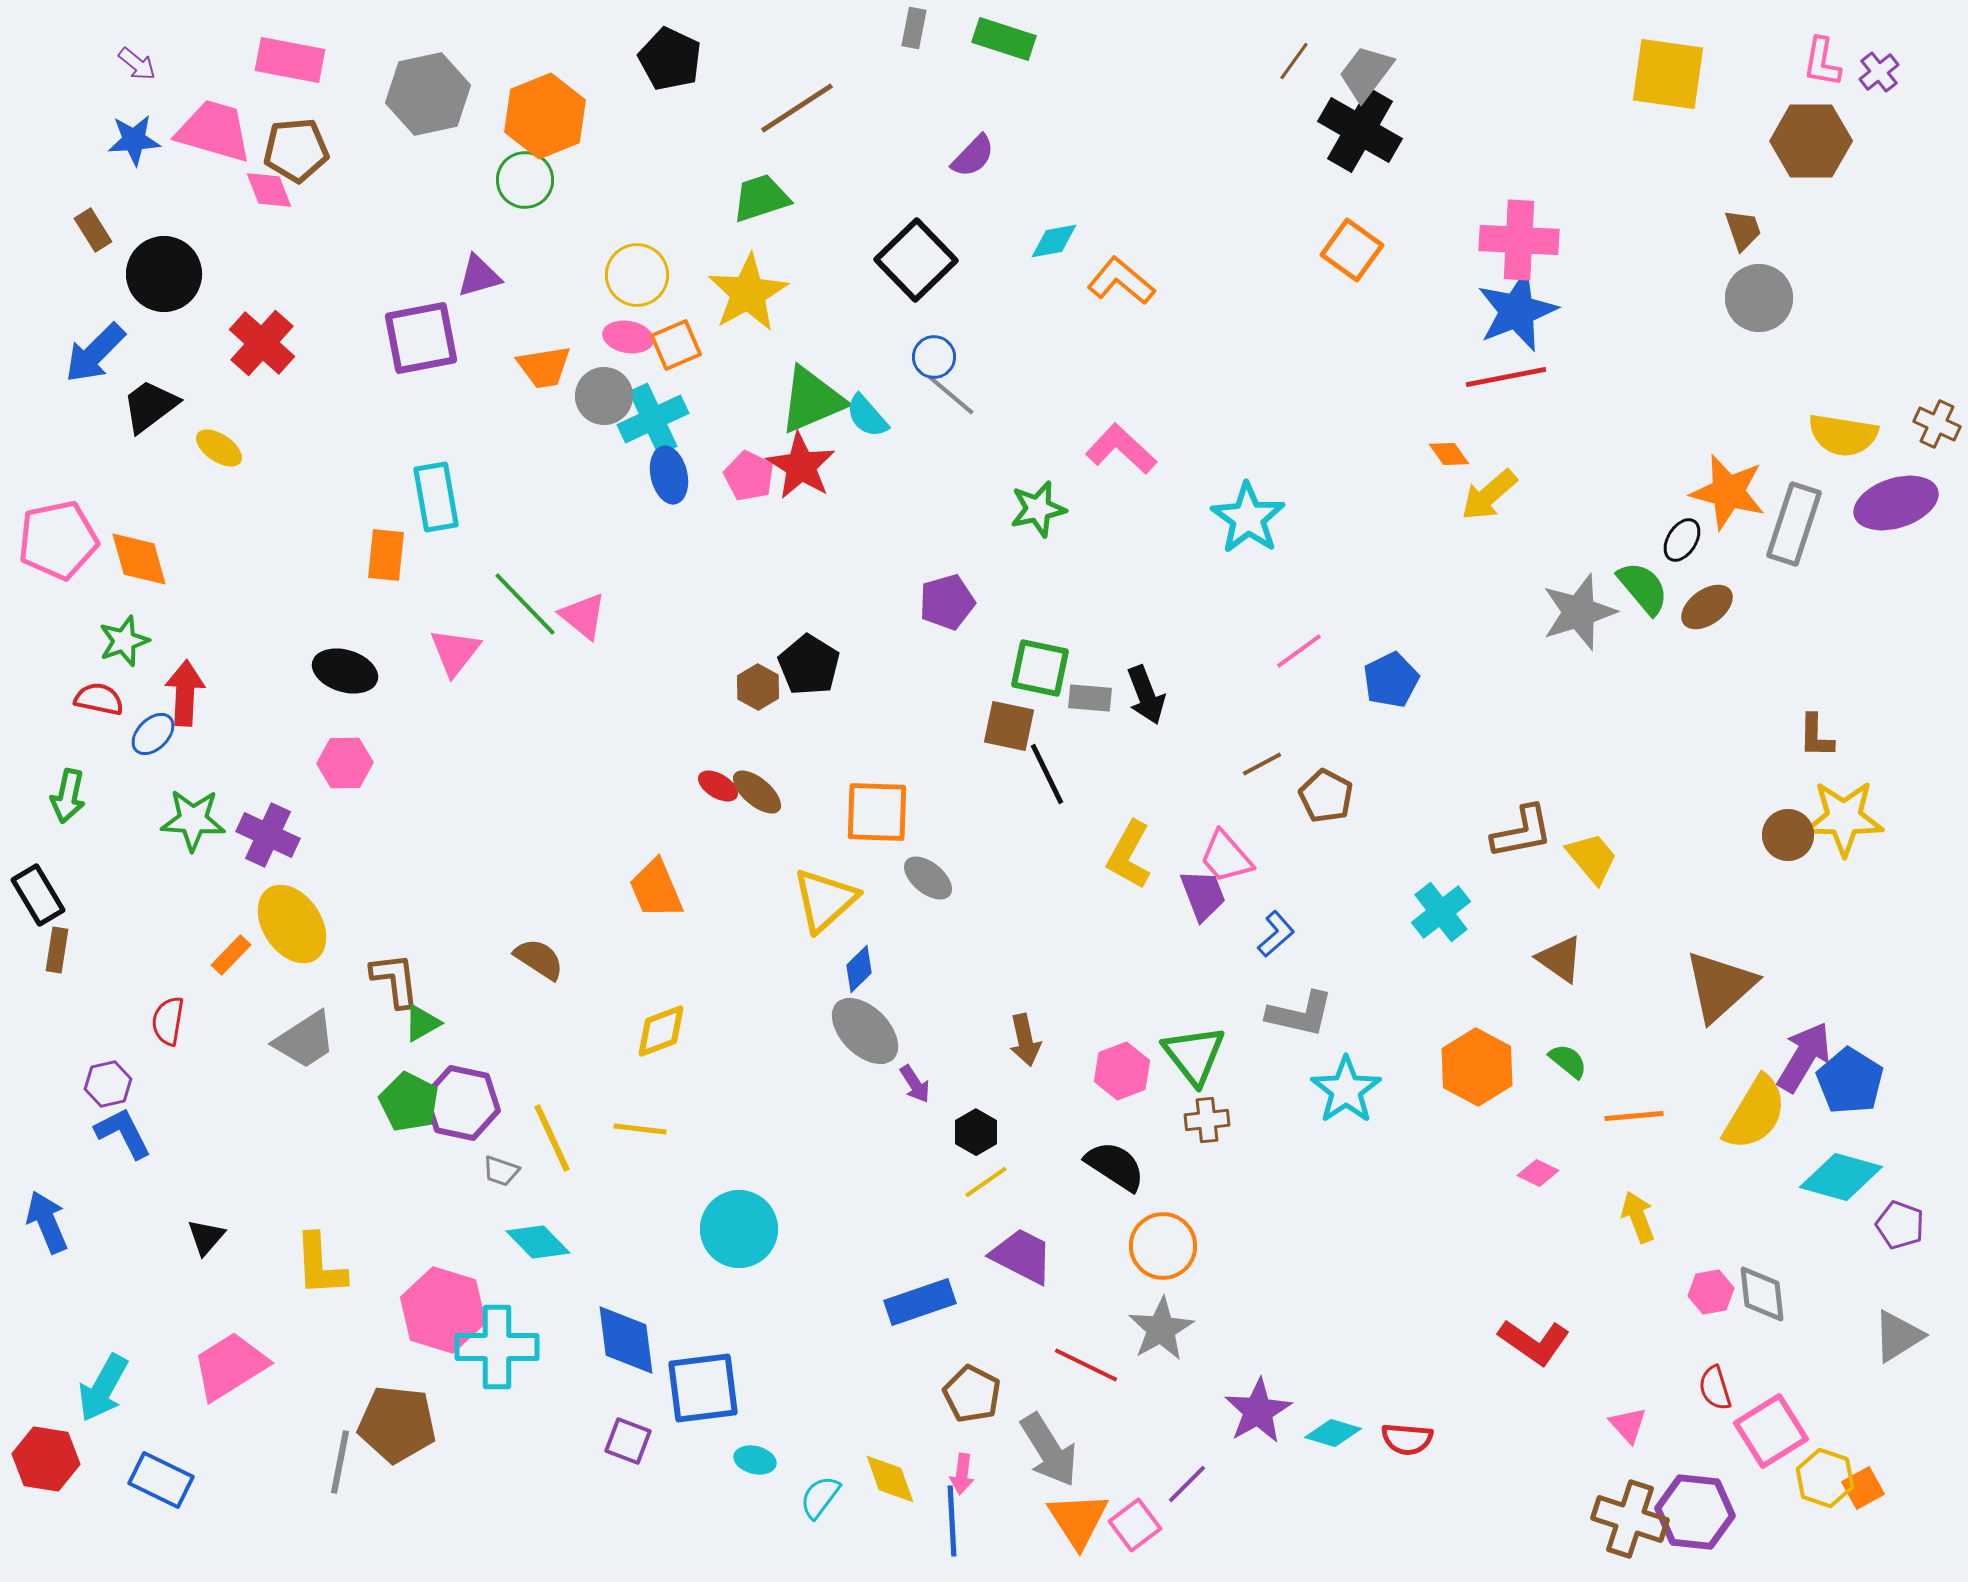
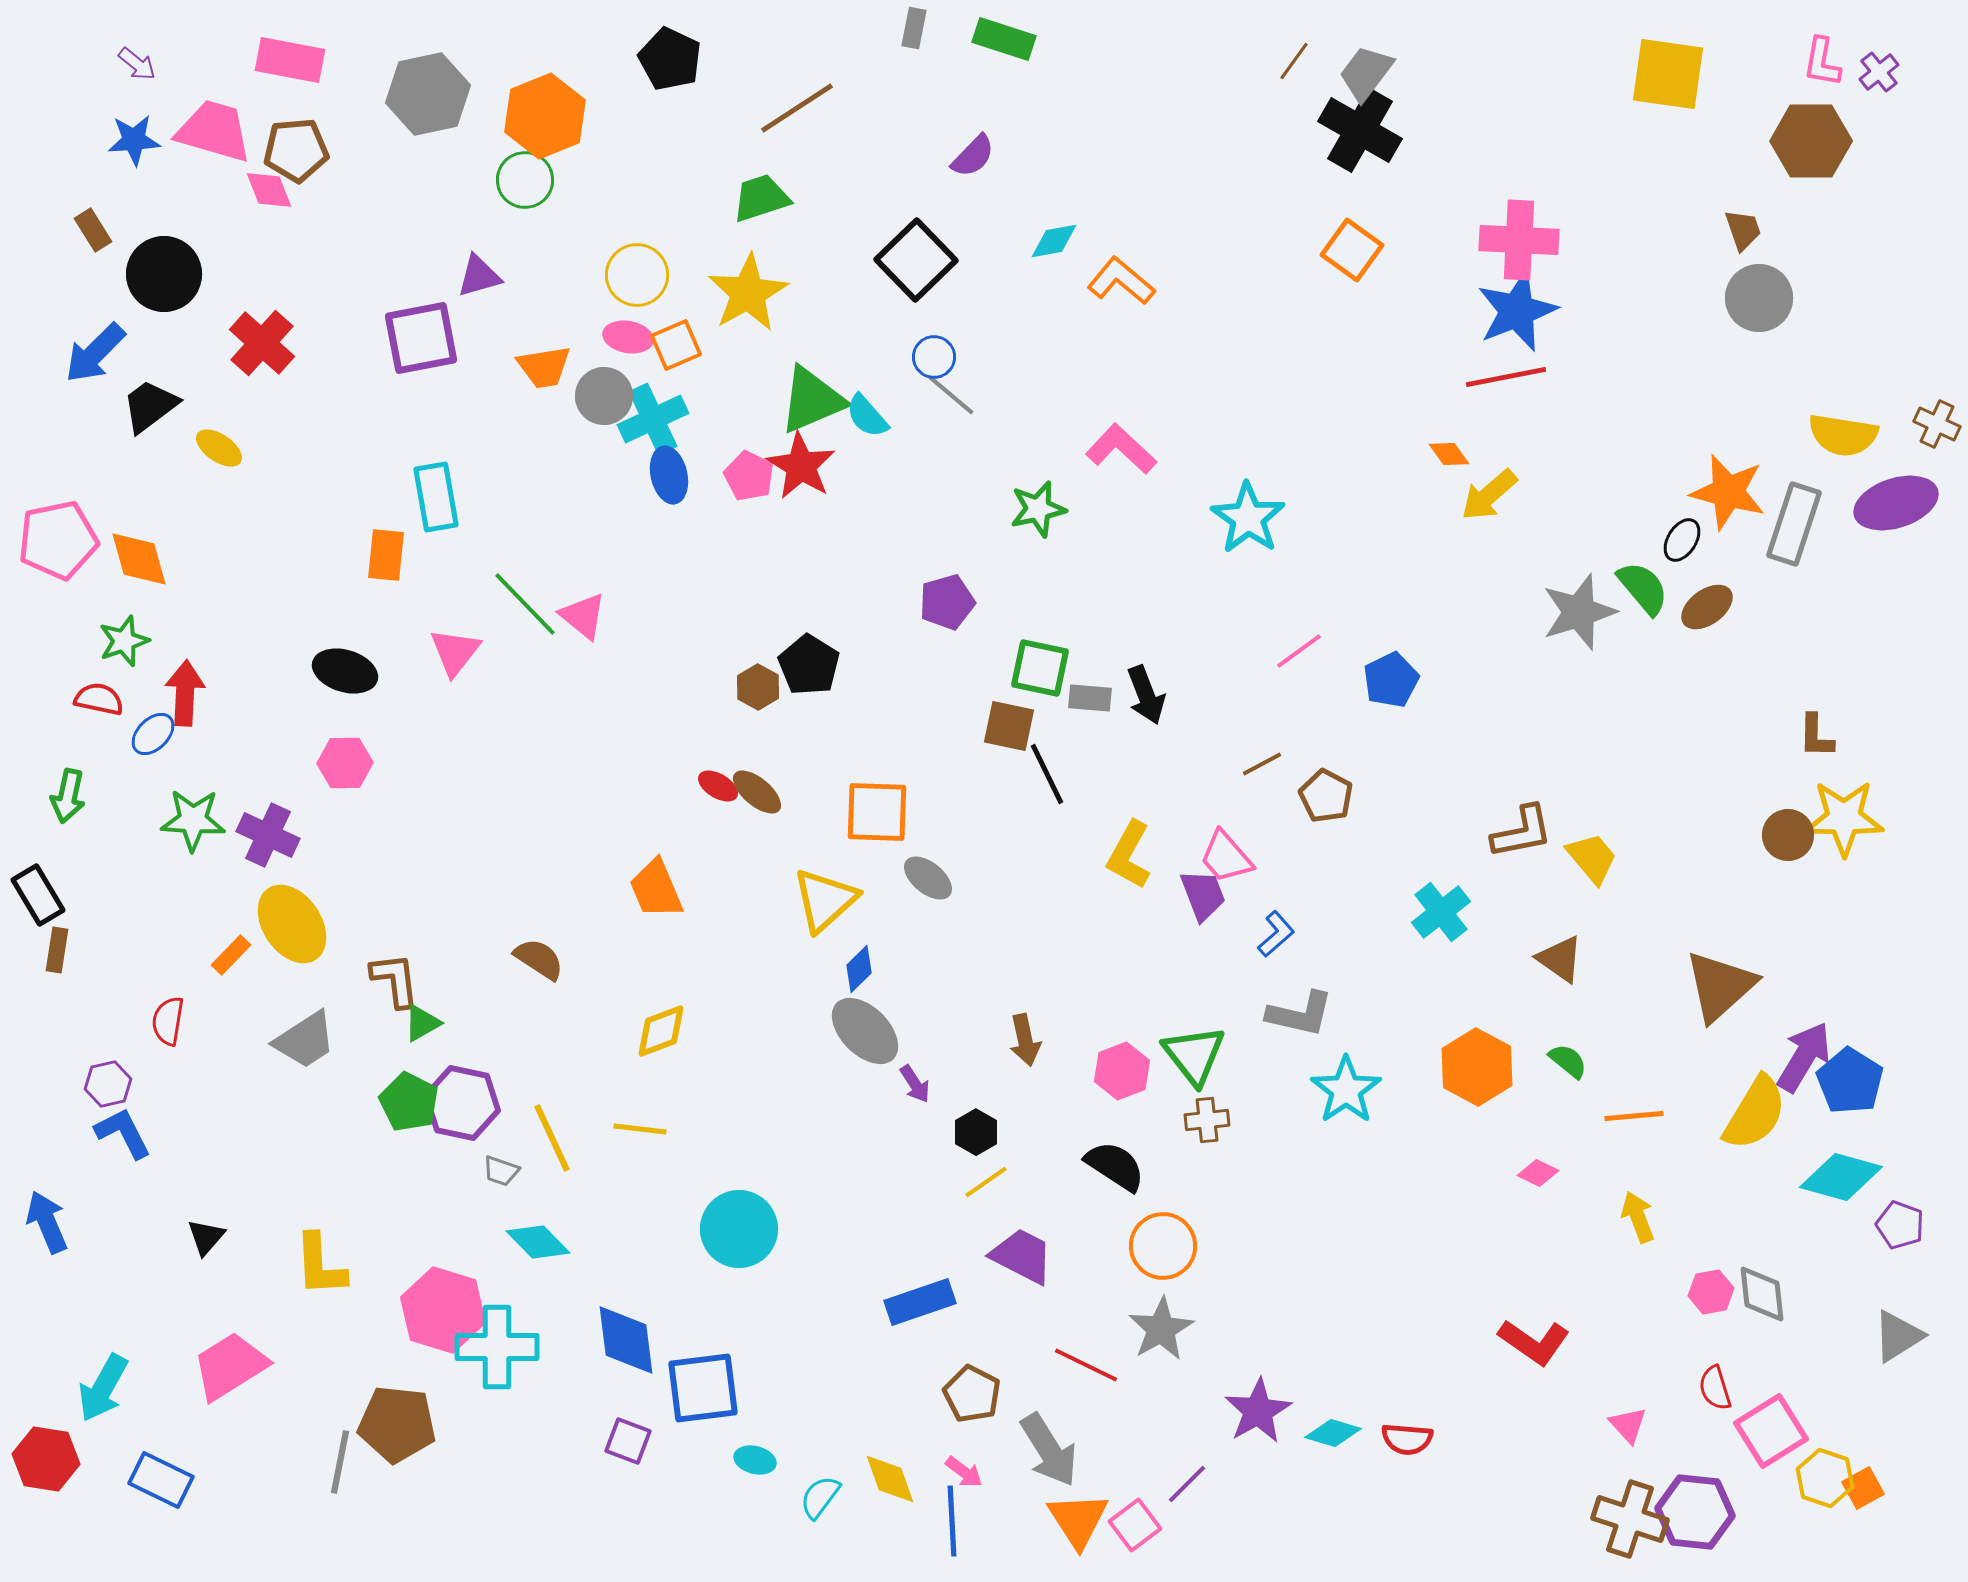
pink arrow at (962, 1474): moved 2 px right, 2 px up; rotated 60 degrees counterclockwise
